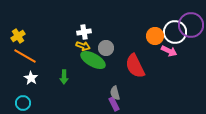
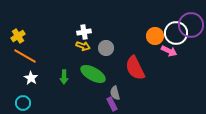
white circle: moved 1 px right, 1 px down
green ellipse: moved 14 px down
red semicircle: moved 2 px down
purple rectangle: moved 2 px left
